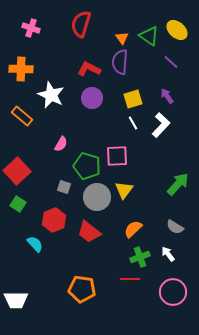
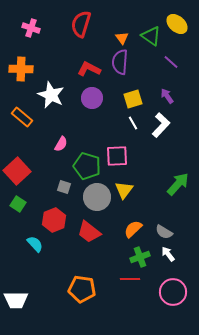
yellow ellipse: moved 6 px up
green triangle: moved 2 px right
orange rectangle: moved 1 px down
gray semicircle: moved 11 px left, 5 px down
